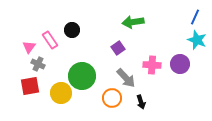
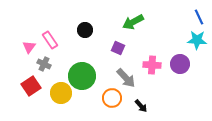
blue line: moved 4 px right; rotated 49 degrees counterclockwise
green arrow: rotated 20 degrees counterclockwise
black circle: moved 13 px right
cyan star: rotated 18 degrees counterclockwise
purple square: rotated 32 degrees counterclockwise
gray cross: moved 6 px right
red square: moved 1 px right; rotated 24 degrees counterclockwise
black arrow: moved 4 px down; rotated 24 degrees counterclockwise
